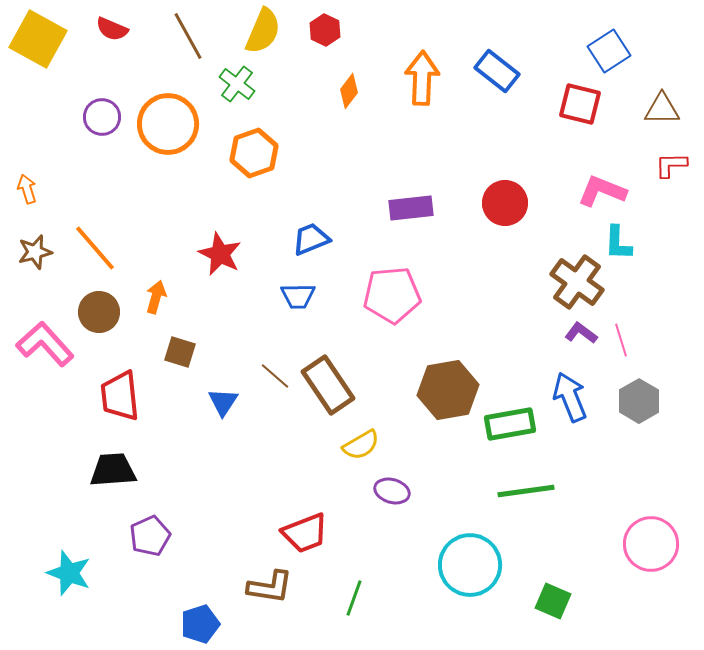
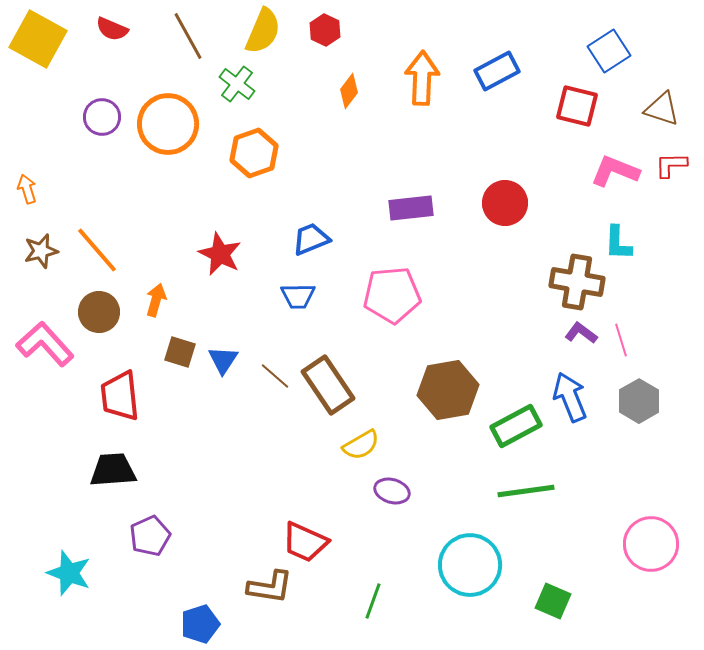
blue rectangle at (497, 71): rotated 66 degrees counterclockwise
red square at (580, 104): moved 3 px left, 2 px down
brown triangle at (662, 109): rotated 18 degrees clockwise
pink L-shape at (602, 191): moved 13 px right, 20 px up
orange line at (95, 248): moved 2 px right, 2 px down
brown star at (35, 252): moved 6 px right, 1 px up
brown cross at (577, 282): rotated 26 degrees counterclockwise
orange arrow at (156, 297): moved 3 px down
blue triangle at (223, 402): moved 42 px up
green rectangle at (510, 424): moved 6 px right, 2 px down; rotated 18 degrees counterclockwise
red trapezoid at (305, 533): moved 9 px down; rotated 45 degrees clockwise
green line at (354, 598): moved 19 px right, 3 px down
